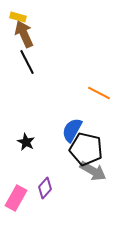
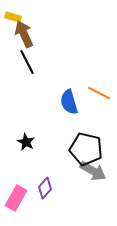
yellow rectangle: moved 5 px left
blue semicircle: moved 3 px left, 28 px up; rotated 45 degrees counterclockwise
